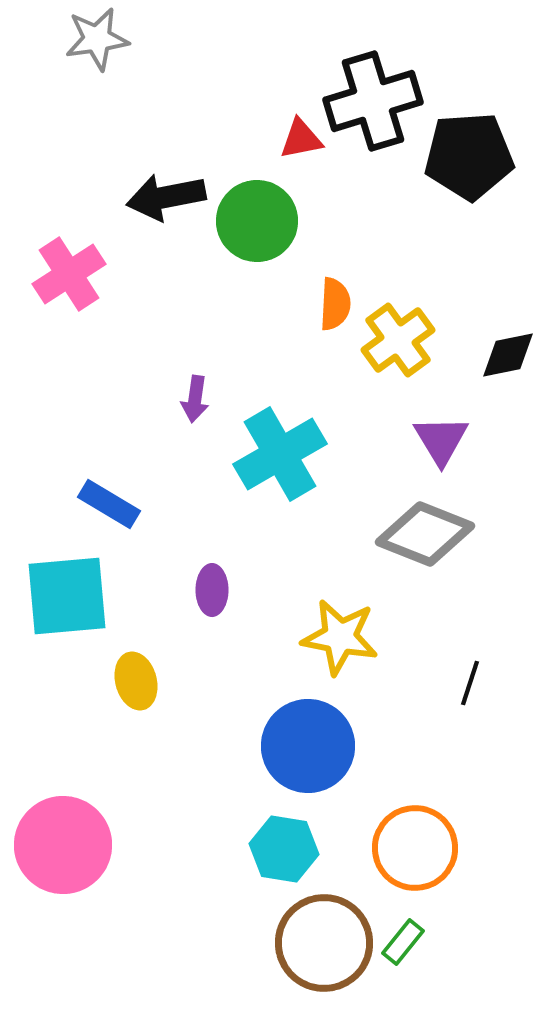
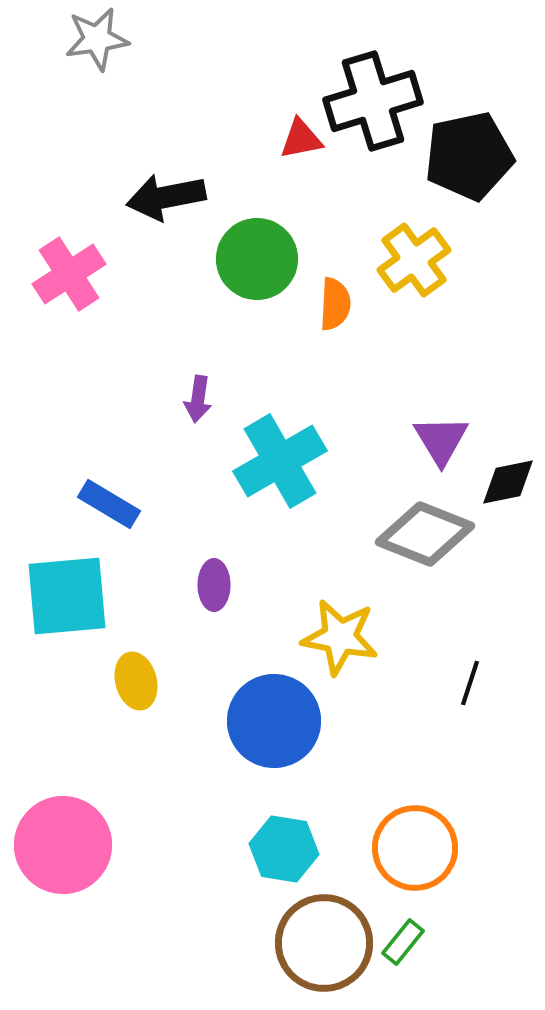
black pentagon: rotated 8 degrees counterclockwise
green circle: moved 38 px down
yellow cross: moved 16 px right, 80 px up
black diamond: moved 127 px down
purple arrow: moved 3 px right
cyan cross: moved 7 px down
purple ellipse: moved 2 px right, 5 px up
blue circle: moved 34 px left, 25 px up
